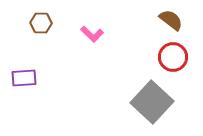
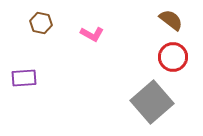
brown hexagon: rotated 10 degrees clockwise
pink L-shape: rotated 15 degrees counterclockwise
gray square: rotated 6 degrees clockwise
